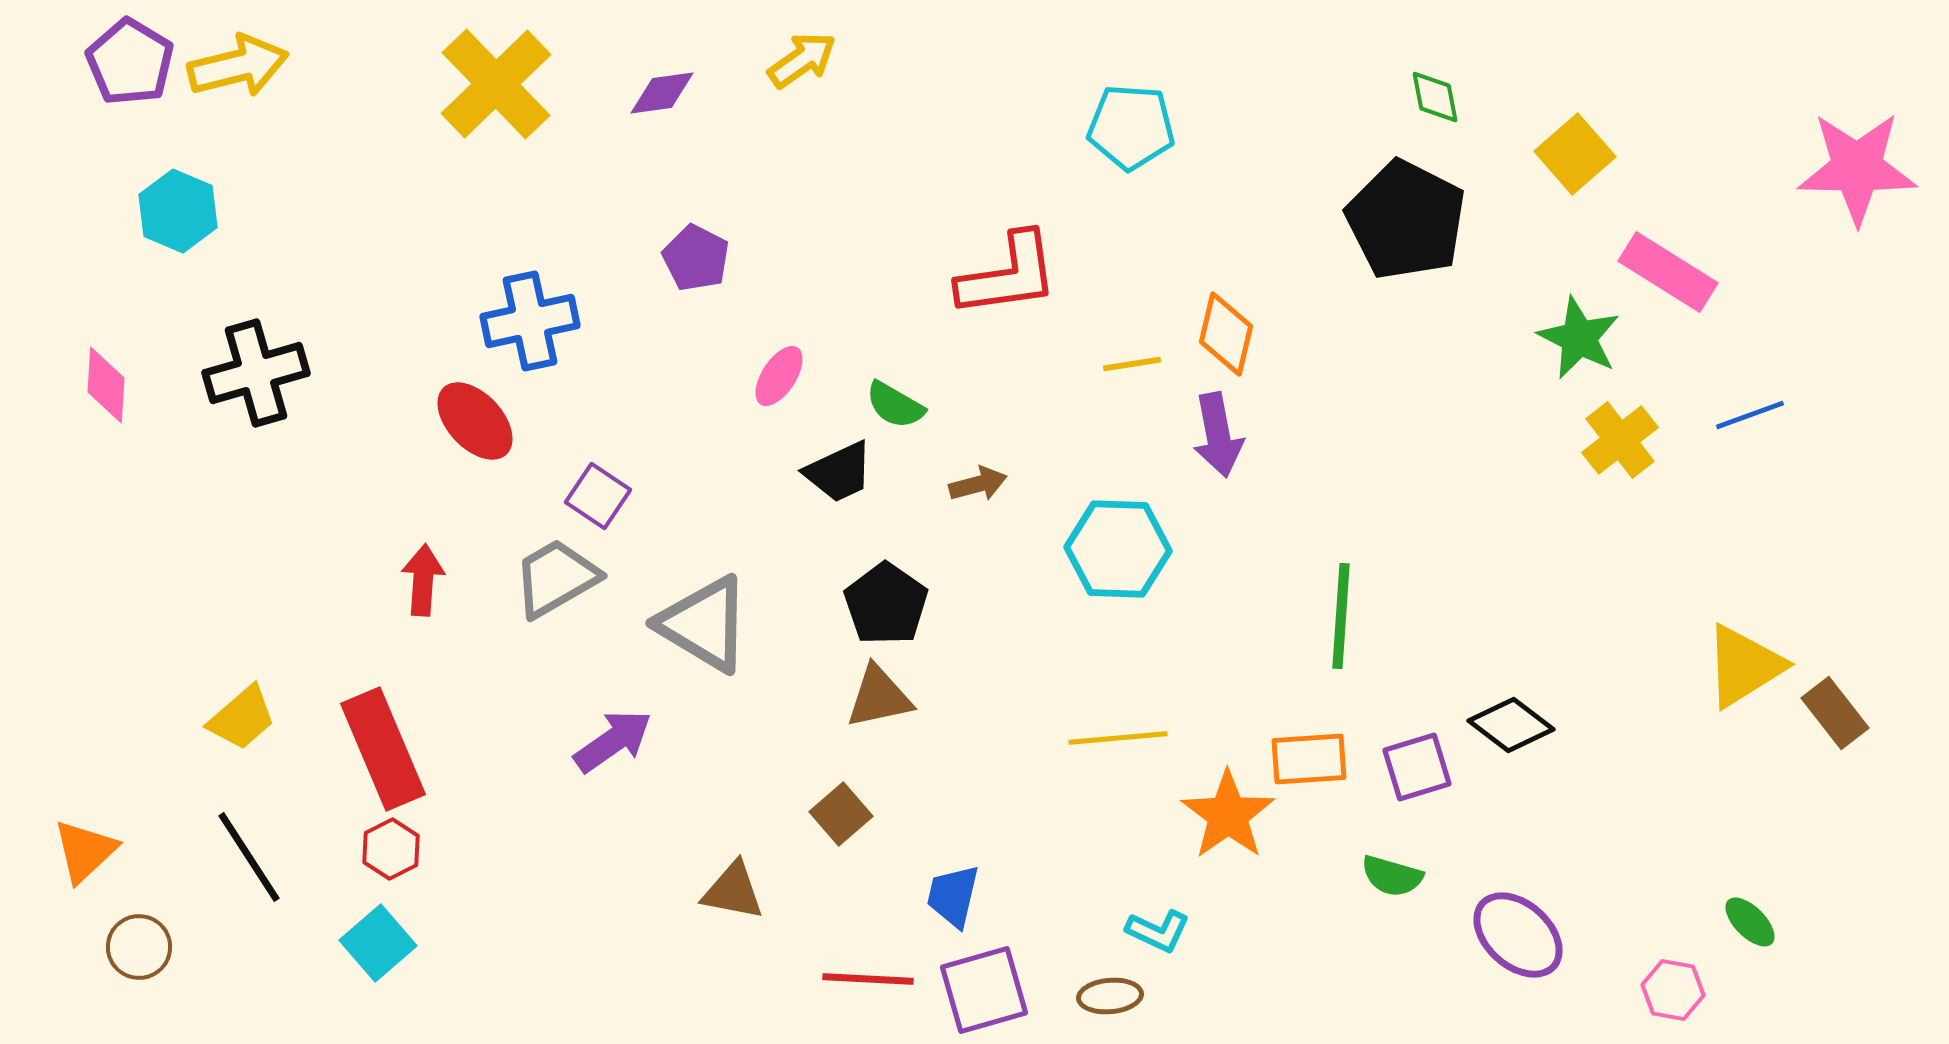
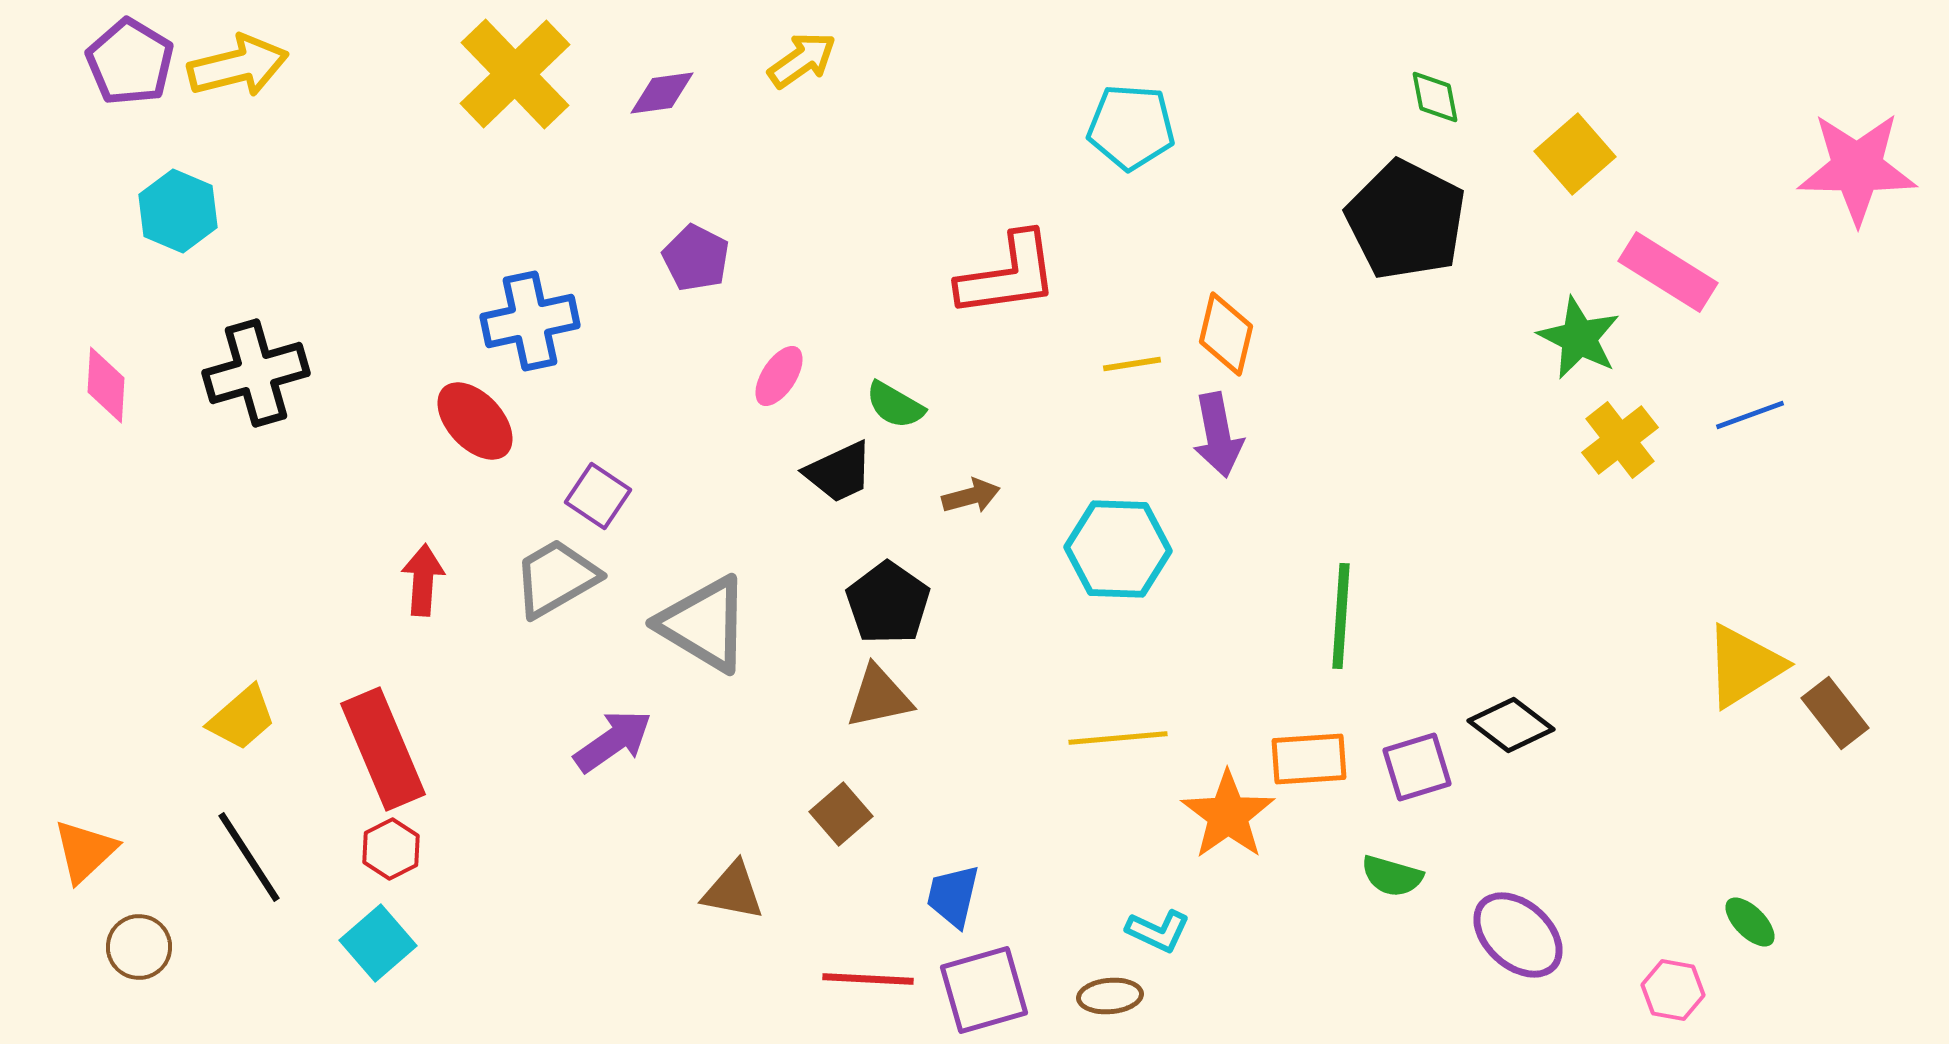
yellow cross at (496, 84): moved 19 px right, 10 px up
brown arrow at (978, 484): moved 7 px left, 12 px down
black pentagon at (886, 604): moved 2 px right, 1 px up
